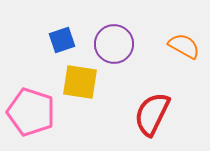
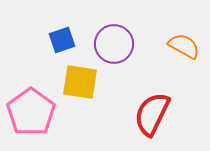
pink pentagon: rotated 18 degrees clockwise
